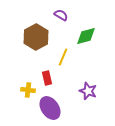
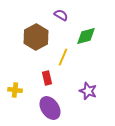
yellow cross: moved 13 px left
